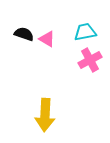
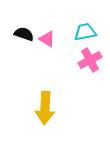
yellow arrow: moved 7 px up
